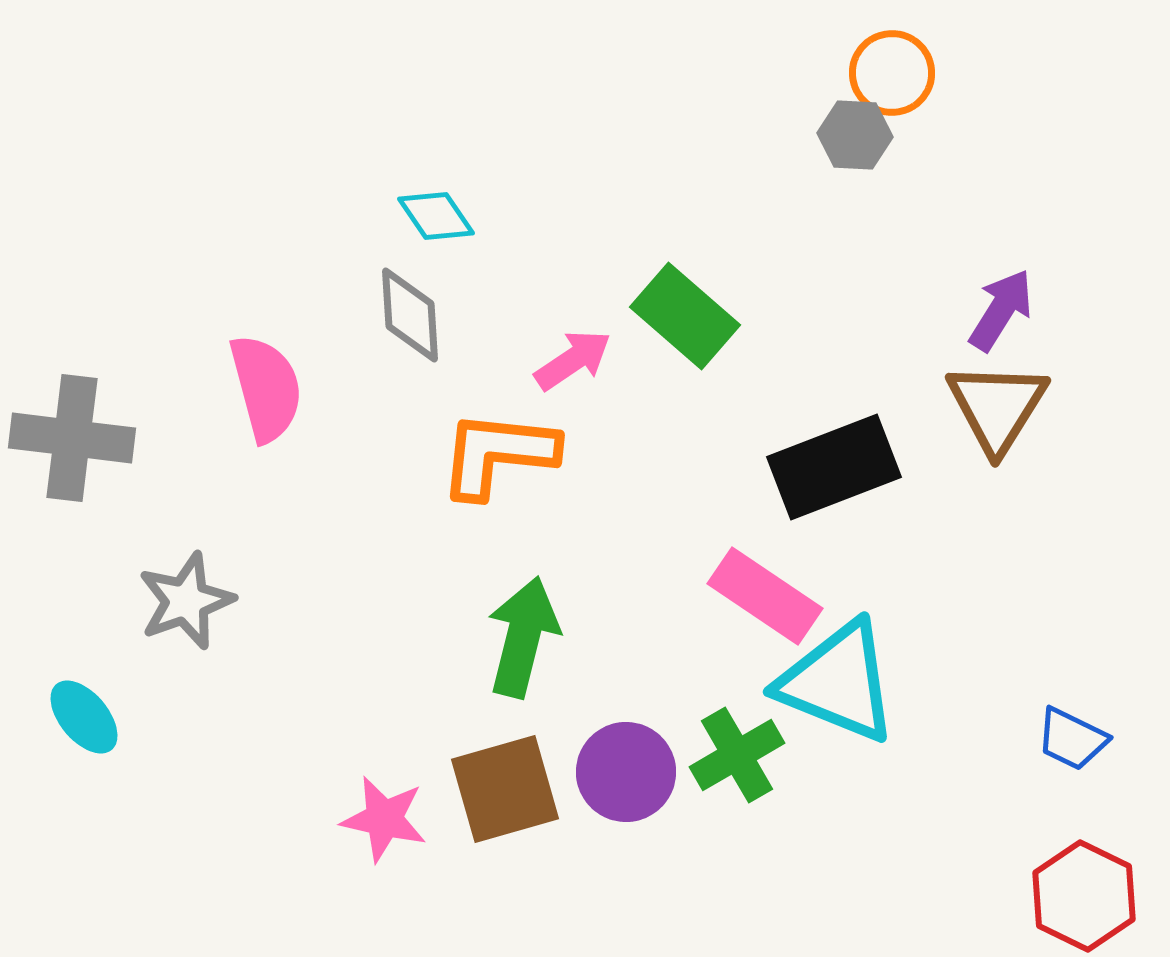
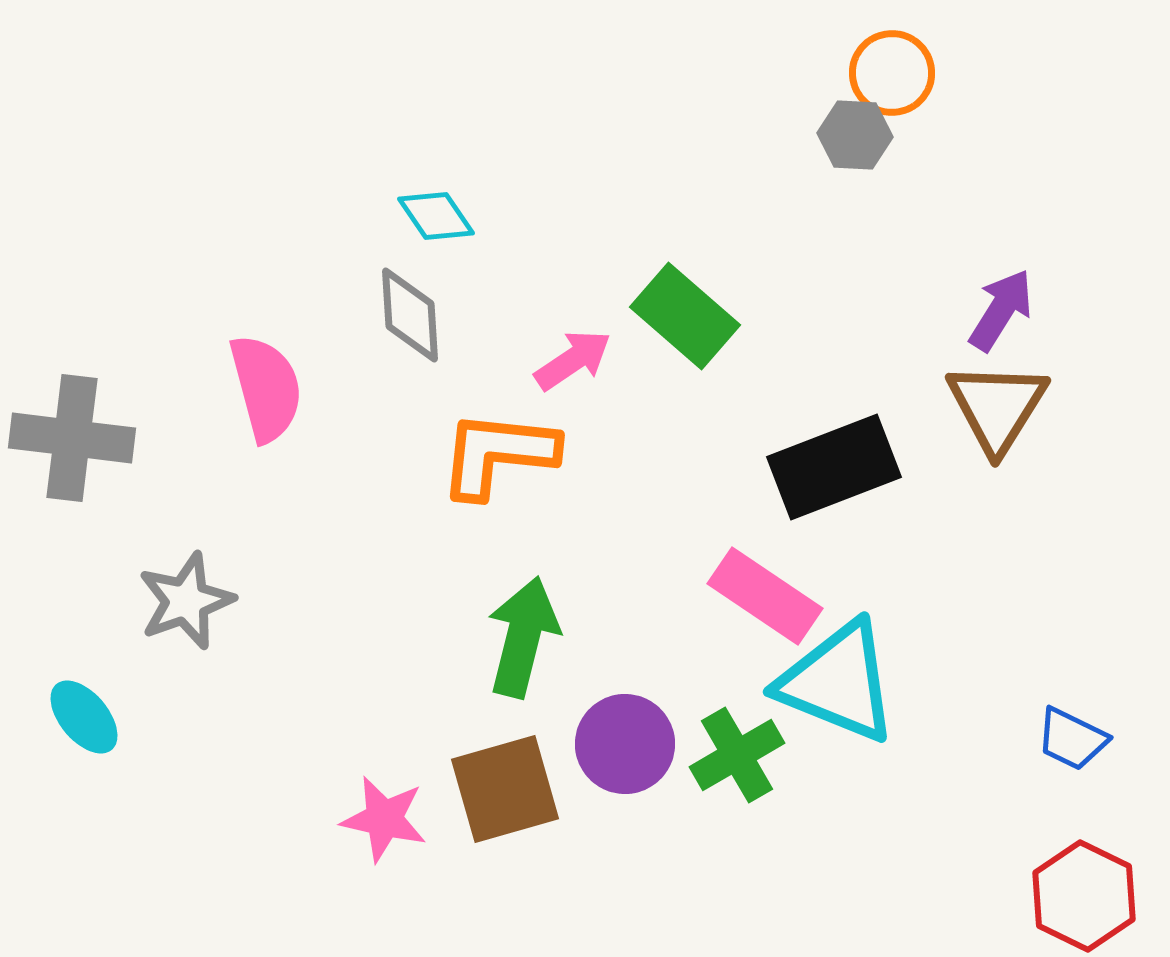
purple circle: moved 1 px left, 28 px up
